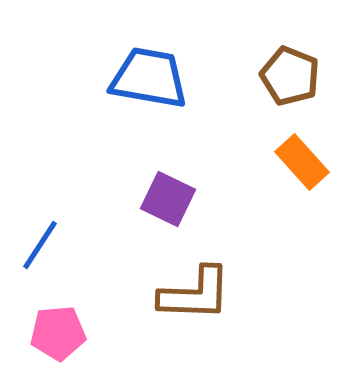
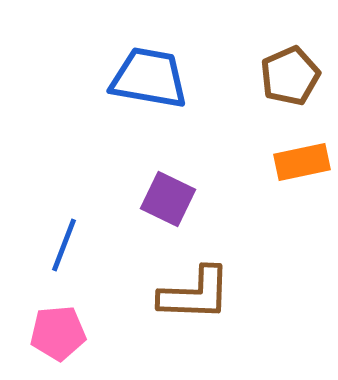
brown pentagon: rotated 26 degrees clockwise
orange rectangle: rotated 60 degrees counterclockwise
blue line: moved 24 px right; rotated 12 degrees counterclockwise
